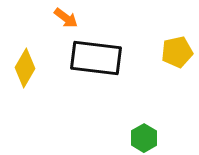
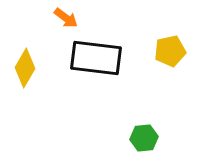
yellow pentagon: moved 7 px left, 1 px up
green hexagon: rotated 24 degrees clockwise
